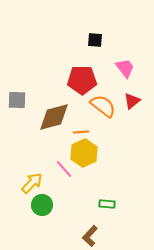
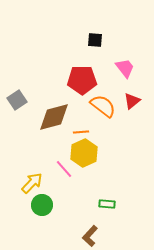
gray square: rotated 36 degrees counterclockwise
